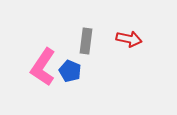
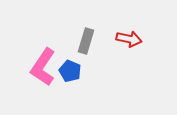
gray rectangle: rotated 10 degrees clockwise
